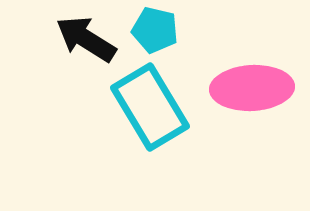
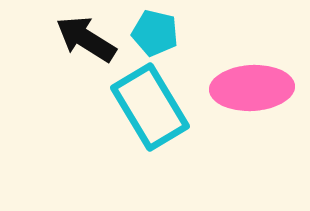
cyan pentagon: moved 3 px down
